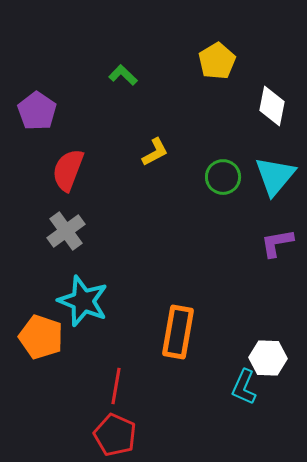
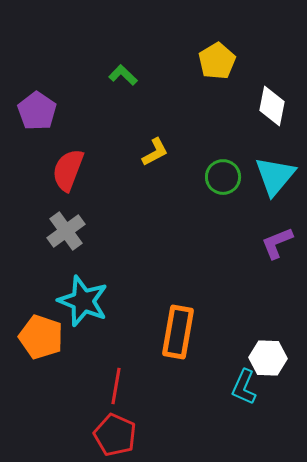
purple L-shape: rotated 12 degrees counterclockwise
